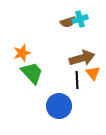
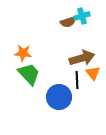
cyan cross: moved 2 px right, 3 px up
orange star: moved 1 px right; rotated 24 degrees clockwise
green trapezoid: moved 3 px left, 1 px down
blue circle: moved 9 px up
